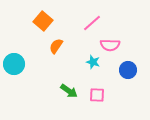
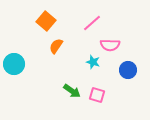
orange square: moved 3 px right
green arrow: moved 3 px right
pink square: rotated 14 degrees clockwise
